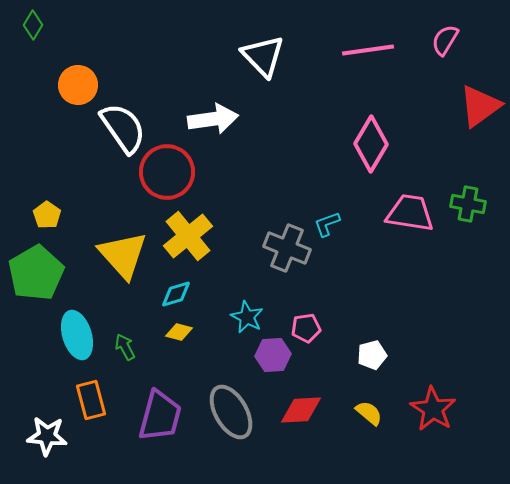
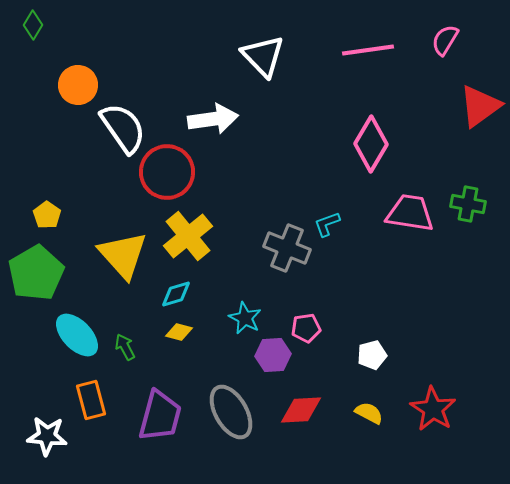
cyan star: moved 2 px left, 1 px down
cyan ellipse: rotated 27 degrees counterclockwise
yellow semicircle: rotated 12 degrees counterclockwise
